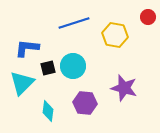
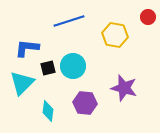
blue line: moved 5 px left, 2 px up
